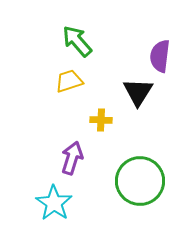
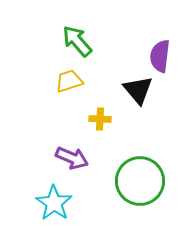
black triangle: moved 2 px up; rotated 12 degrees counterclockwise
yellow cross: moved 1 px left, 1 px up
purple arrow: rotated 96 degrees clockwise
